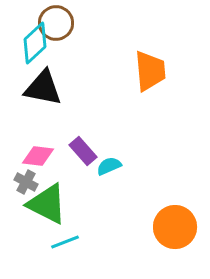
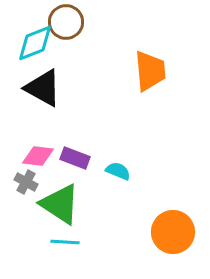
brown circle: moved 10 px right, 1 px up
cyan diamond: rotated 21 degrees clockwise
black triangle: rotated 18 degrees clockwise
purple rectangle: moved 8 px left, 7 px down; rotated 28 degrees counterclockwise
cyan semicircle: moved 9 px right, 5 px down; rotated 45 degrees clockwise
green triangle: moved 13 px right; rotated 6 degrees clockwise
orange circle: moved 2 px left, 5 px down
cyan line: rotated 24 degrees clockwise
